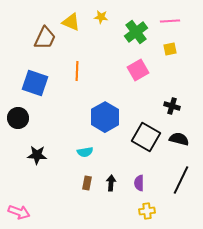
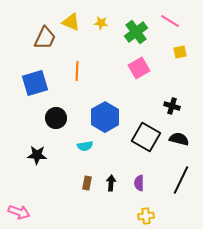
yellow star: moved 6 px down
pink line: rotated 36 degrees clockwise
yellow square: moved 10 px right, 3 px down
pink square: moved 1 px right, 2 px up
blue square: rotated 36 degrees counterclockwise
black circle: moved 38 px right
cyan semicircle: moved 6 px up
yellow cross: moved 1 px left, 5 px down
